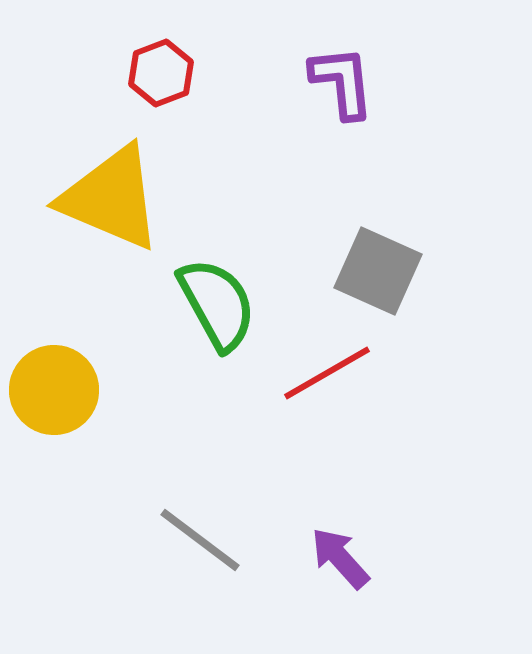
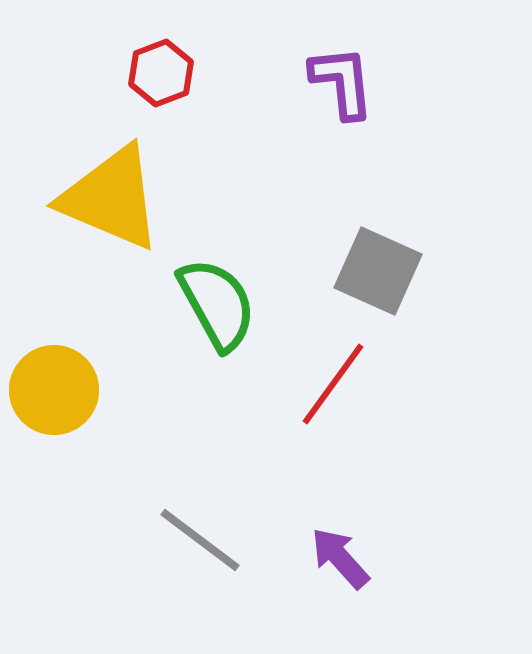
red line: moved 6 px right, 11 px down; rotated 24 degrees counterclockwise
